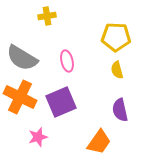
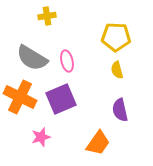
gray semicircle: moved 10 px right
purple square: moved 3 px up
pink star: moved 3 px right
orange trapezoid: moved 1 px left, 1 px down
